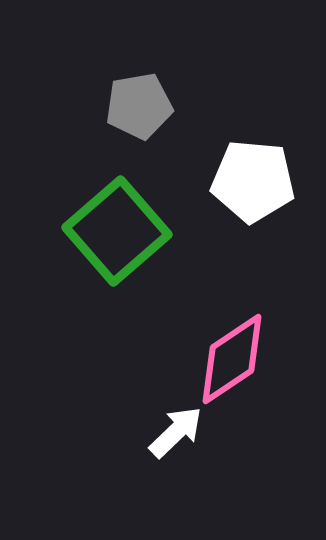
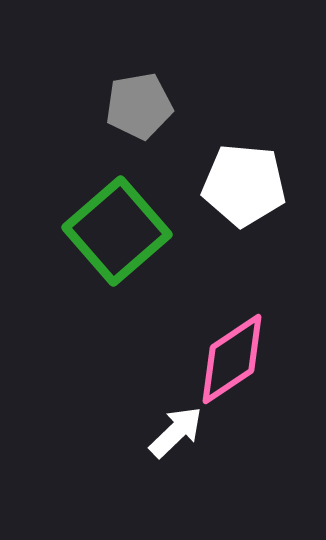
white pentagon: moved 9 px left, 4 px down
